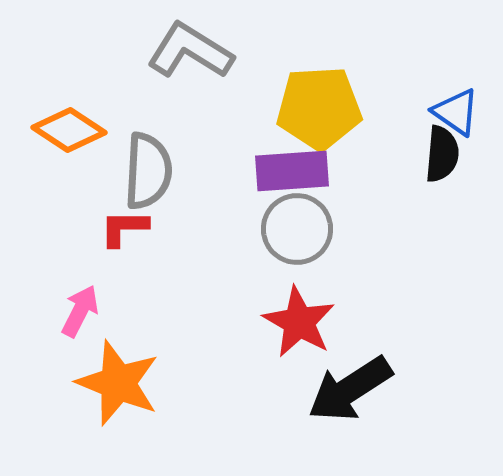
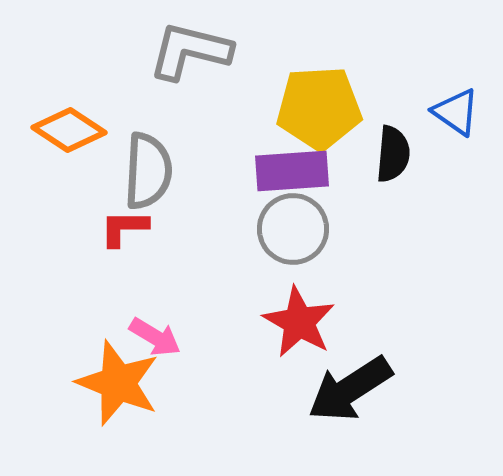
gray L-shape: rotated 18 degrees counterclockwise
black semicircle: moved 49 px left
gray circle: moved 4 px left
pink arrow: moved 75 px right, 26 px down; rotated 94 degrees clockwise
